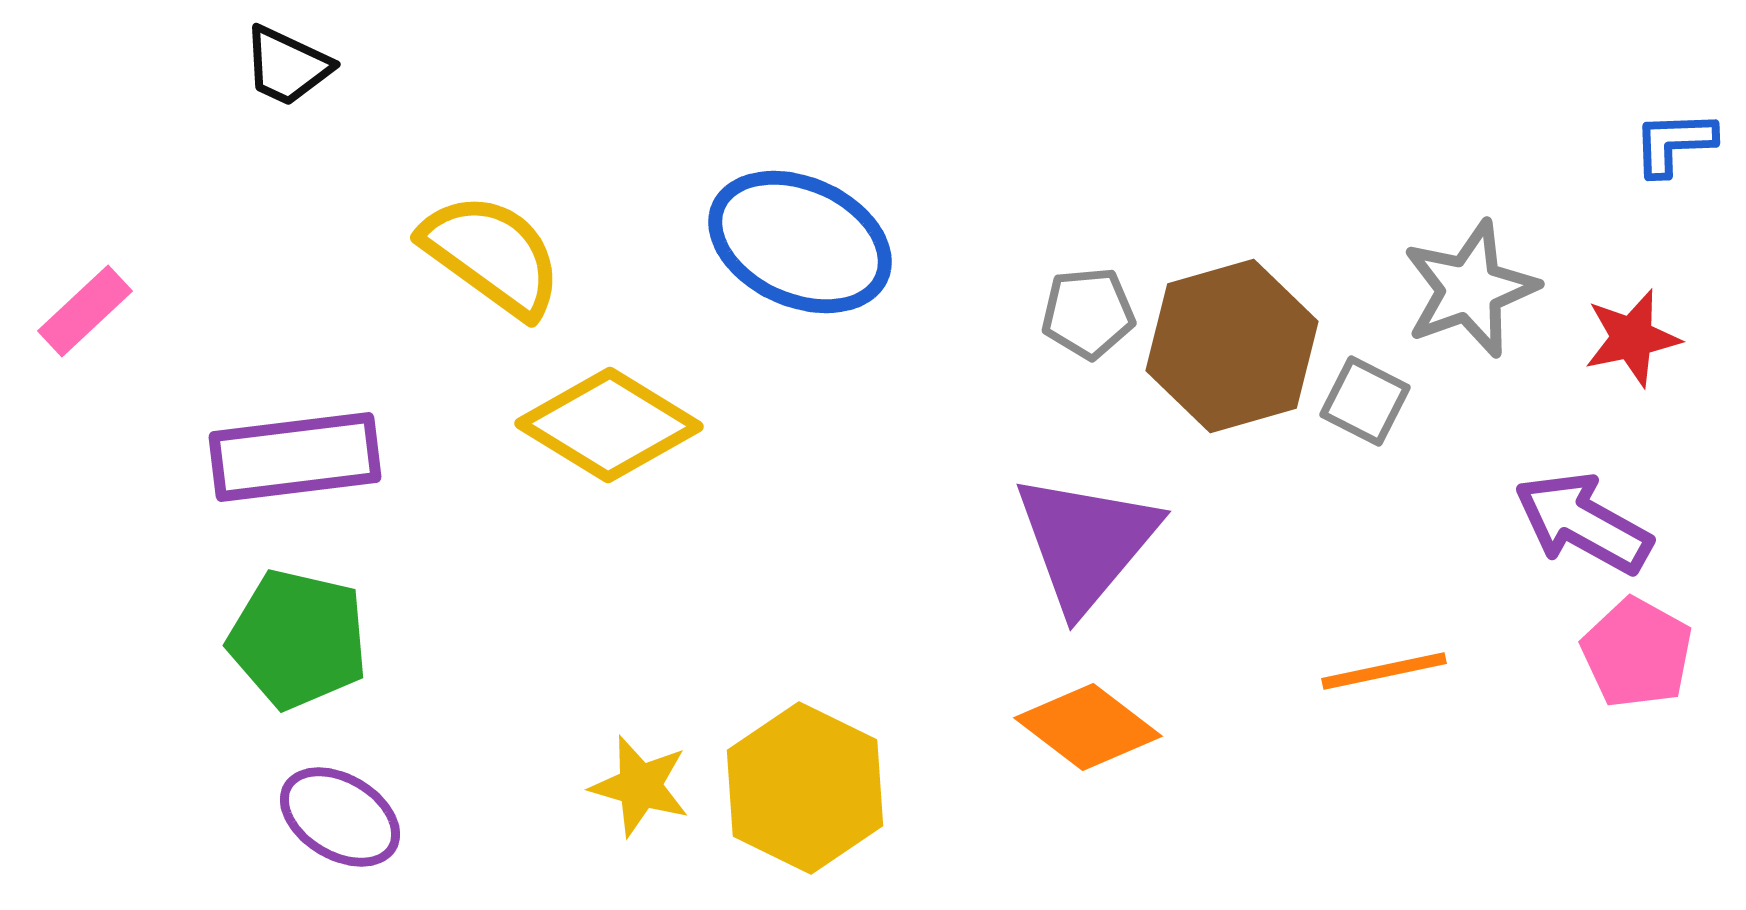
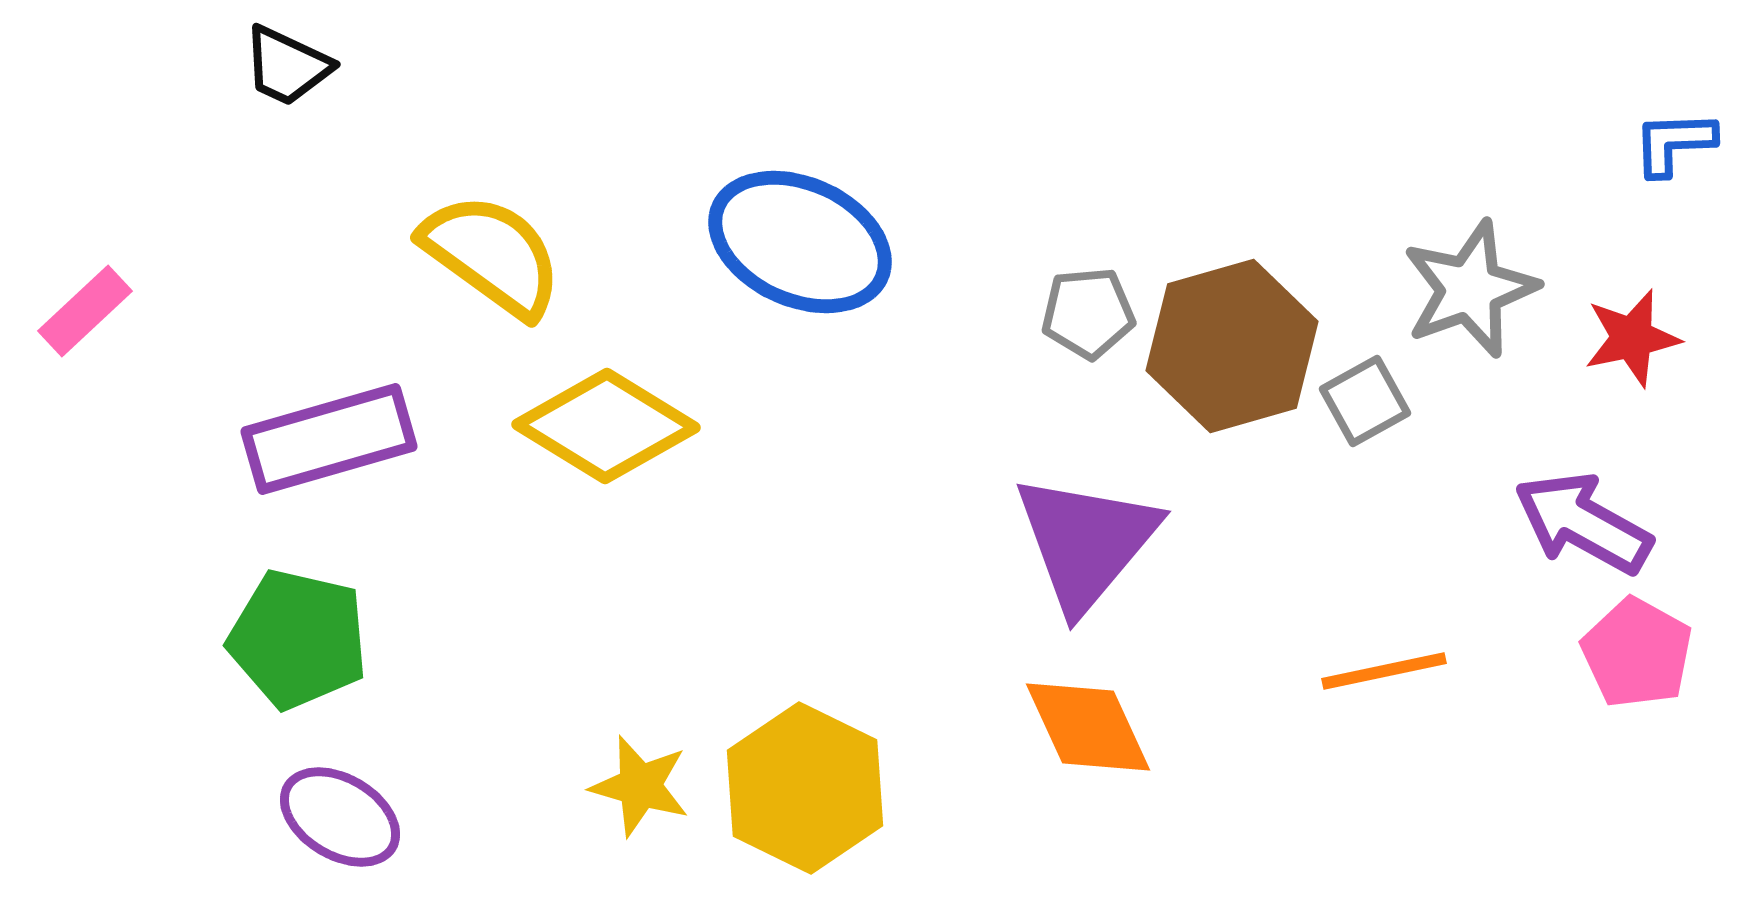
gray square: rotated 34 degrees clockwise
yellow diamond: moved 3 px left, 1 px down
purple rectangle: moved 34 px right, 18 px up; rotated 9 degrees counterclockwise
orange diamond: rotated 28 degrees clockwise
